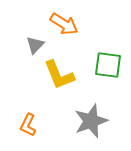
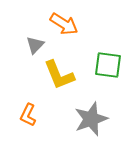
gray star: moved 2 px up
orange L-shape: moved 10 px up
